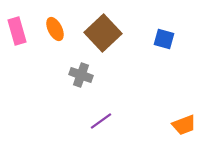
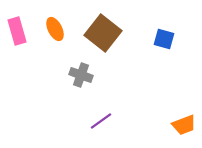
brown square: rotated 9 degrees counterclockwise
